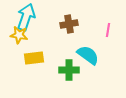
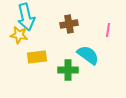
cyan arrow: rotated 148 degrees clockwise
yellow rectangle: moved 3 px right, 1 px up
green cross: moved 1 px left
